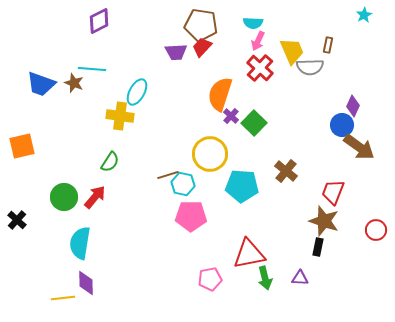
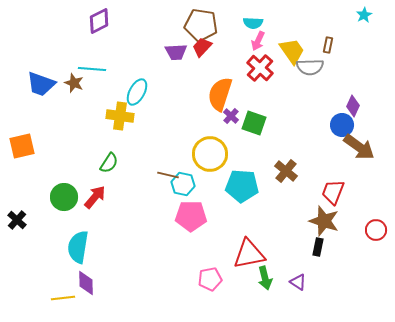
yellow trapezoid at (292, 51): rotated 12 degrees counterclockwise
green square at (254, 123): rotated 25 degrees counterclockwise
green semicircle at (110, 162): moved 1 px left, 1 px down
brown line at (168, 175): rotated 30 degrees clockwise
cyan semicircle at (80, 243): moved 2 px left, 4 px down
purple triangle at (300, 278): moved 2 px left, 4 px down; rotated 30 degrees clockwise
